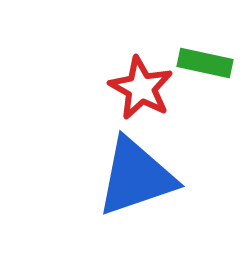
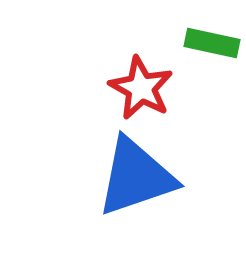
green rectangle: moved 7 px right, 20 px up
